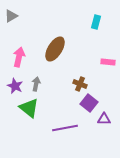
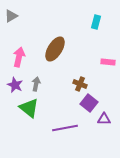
purple star: moved 1 px up
